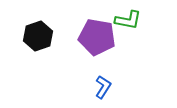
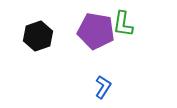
green L-shape: moved 5 px left, 4 px down; rotated 88 degrees clockwise
purple pentagon: moved 1 px left, 6 px up
